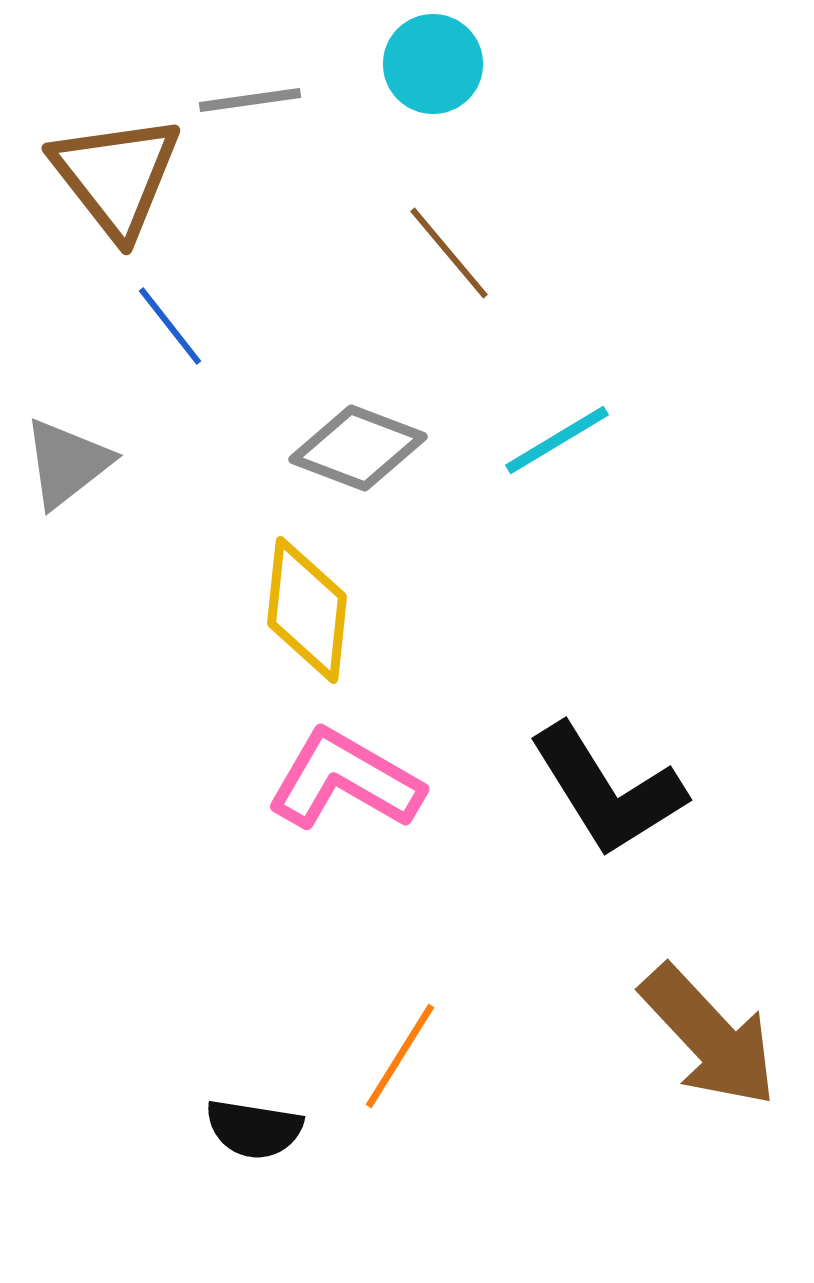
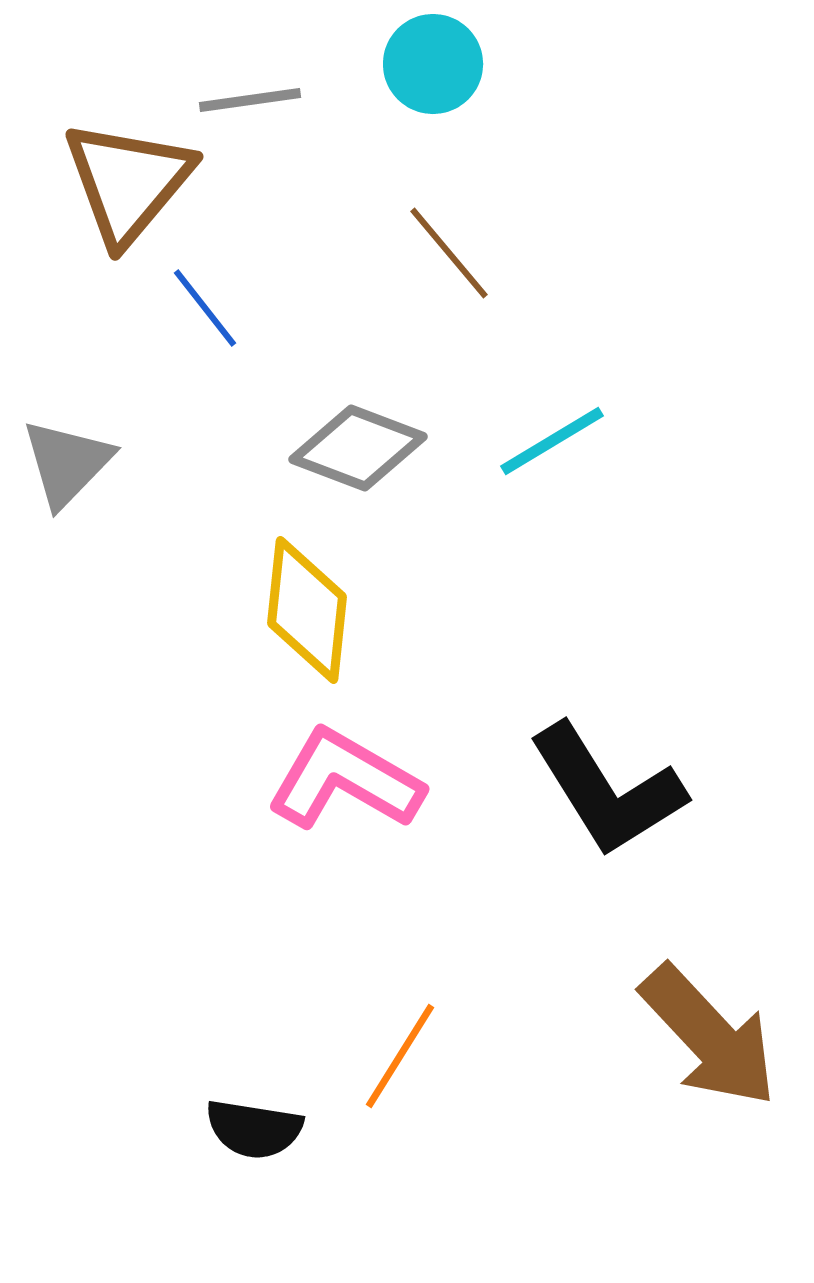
brown triangle: moved 12 px right, 6 px down; rotated 18 degrees clockwise
blue line: moved 35 px right, 18 px up
cyan line: moved 5 px left, 1 px down
gray triangle: rotated 8 degrees counterclockwise
